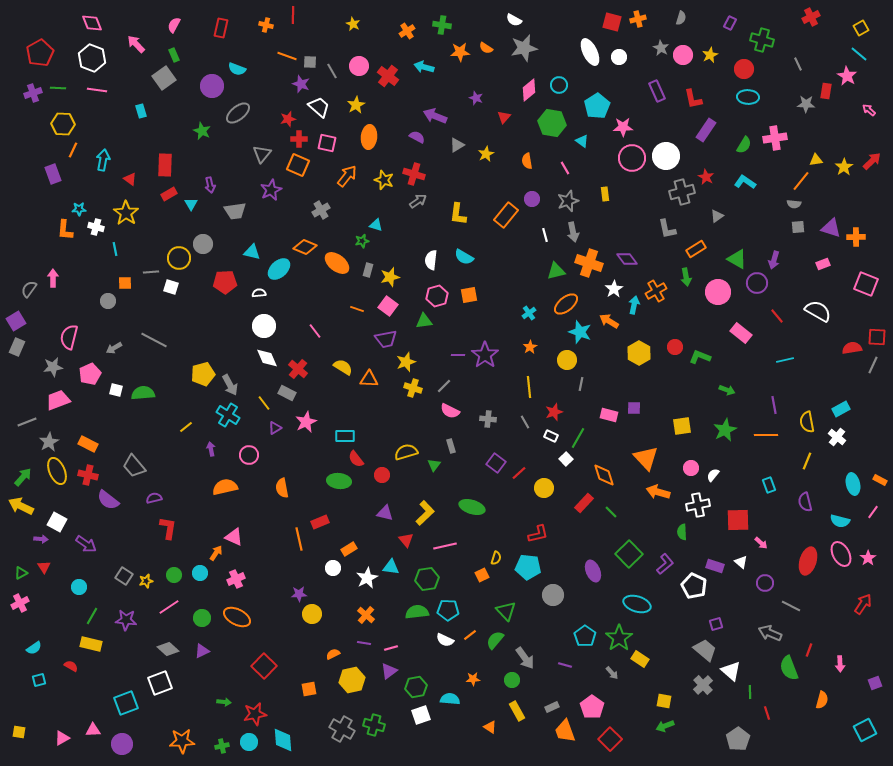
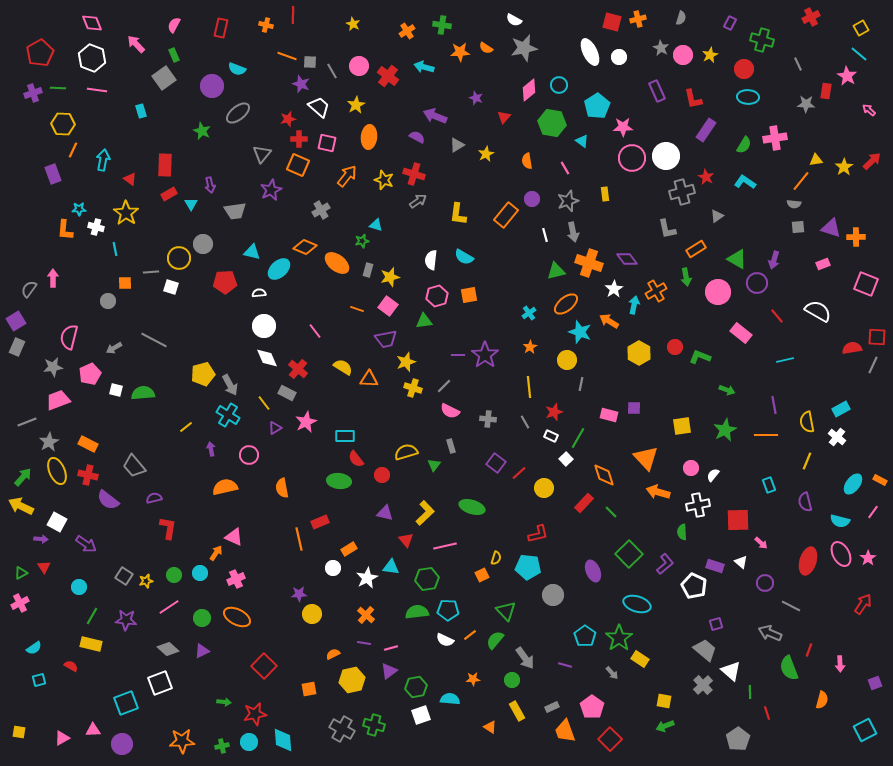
cyan ellipse at (853, 484): rotated 50 degrees clockwise
